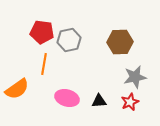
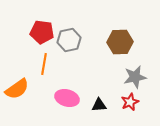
black triangle: moved 4 px down
